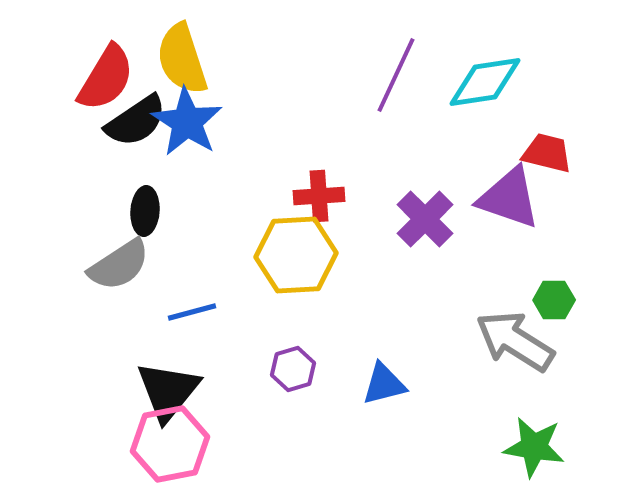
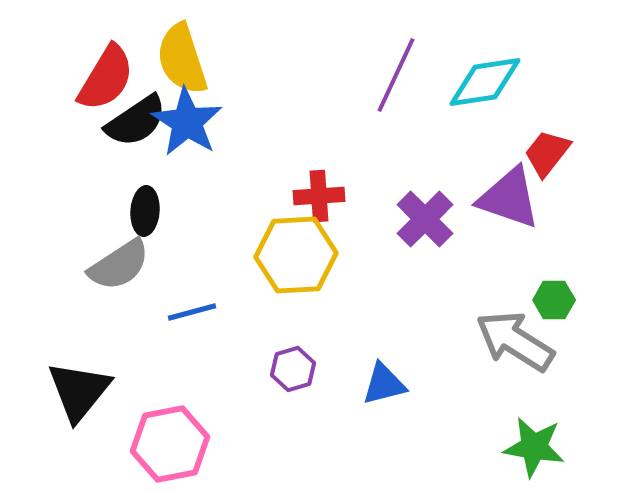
red trapezoid: rotated 66 degrees counterclockwise
black triangle: moved 89 px left
